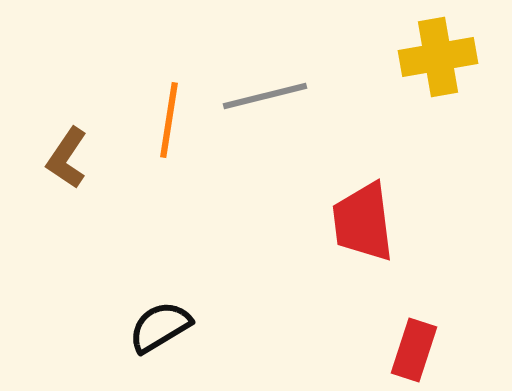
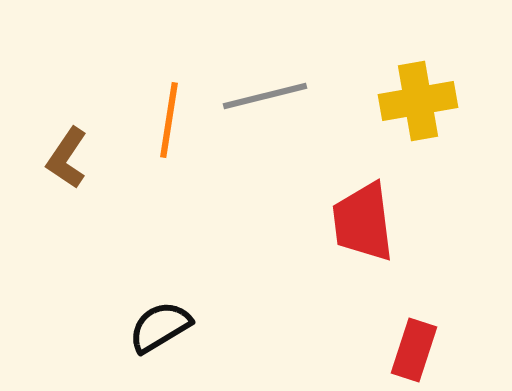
yellow cross: moved 20 px left, 44 px down
